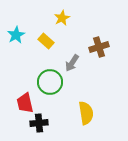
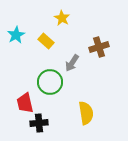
yellow star: rotated 14 degrees counterclockwise
